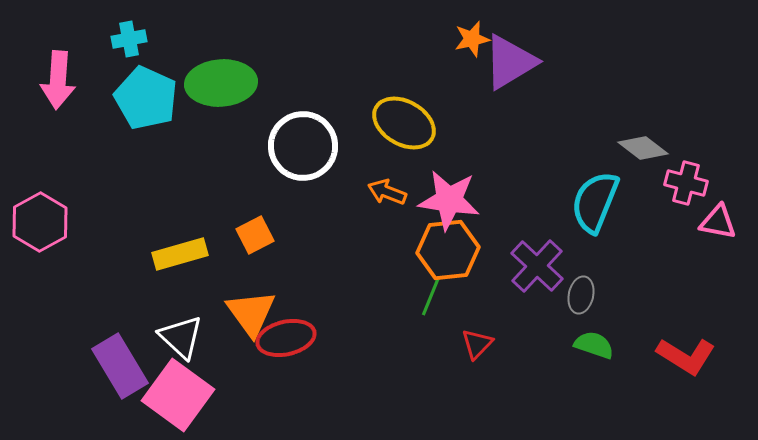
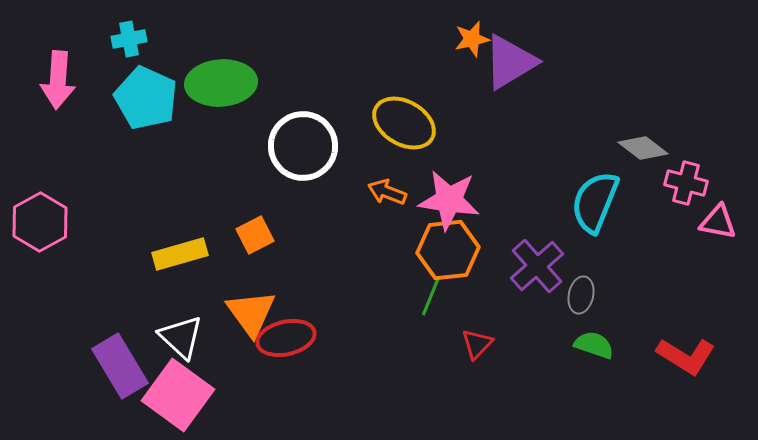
purple cross: rotated 6 degrees clockwise
